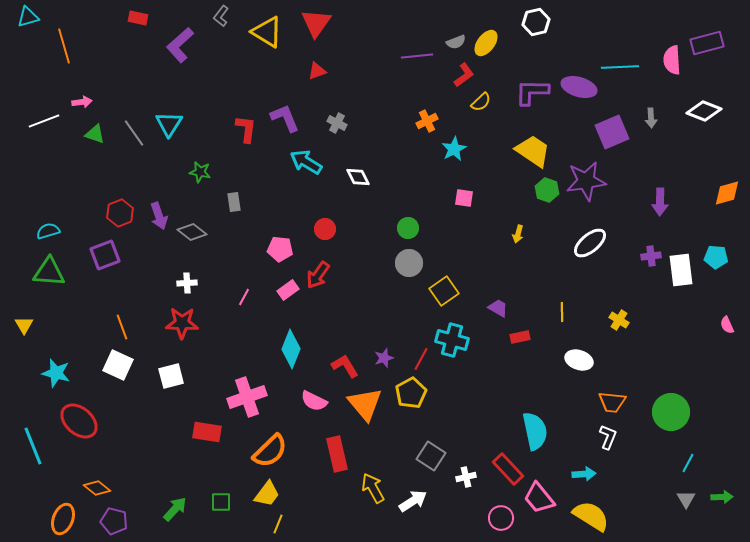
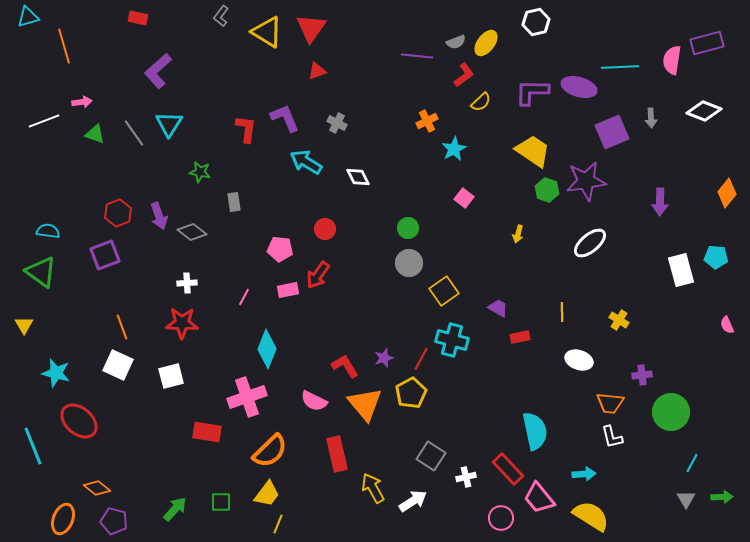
red triangle at (316, 23): moved 5 px left, 5 px down
purple L-shape at (180, 45): moved 22 px left, 26 px down
purple line at (417, 56): rotated 12 degrees clockwise
pink semicircle at (672, 60): rotated 12 degrees clockwise
orange diamond at (727, 193): rotated 36 degrees counterclockwise
pink square at (464, 198): rotated 30 degrees clockwise
red hexagon at (120, 213): moved 2 px left
cyan semicircle at (48, 231): rotated 25 degrees clockwise
purple cross at (651, 256): moved 9 px left, 119 px down
white rectangle at (681, 270): rotated 8 degrees counterclockwise
green triangle at (49, 272): moved 8 px left; rotated 32 degrees clockwise
pink rectangle at (288, 290): rotated 25 degrees clockwise
cyan diamond at (291, 349): moved 24 px left
orange trapezoid at (612, 402): moved 2 px left, 1 px down
white L-shape at (608, 437): moved 4 px right; rotated 145 degrees clockwise
cyan line at (688, 463): moved 4 px right
